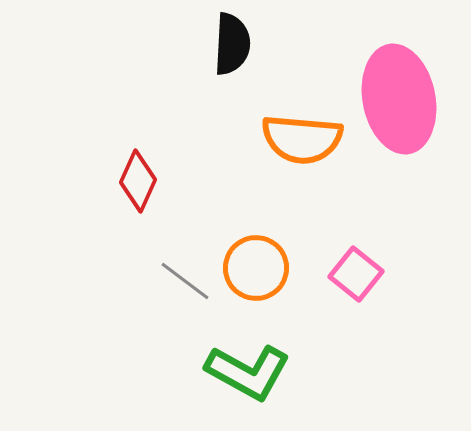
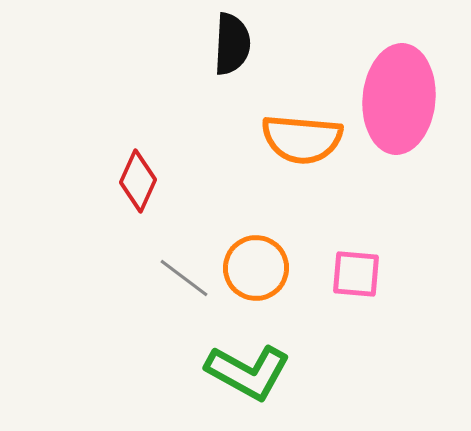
pink ellipse: rotated 16 degrees clockwise
pink square: rotated 34 degrees counterclockwise
gray line: moved 1 px left, 3 px up
